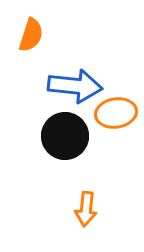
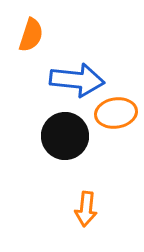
blue arrow: moved 2 px right, 6 px up
